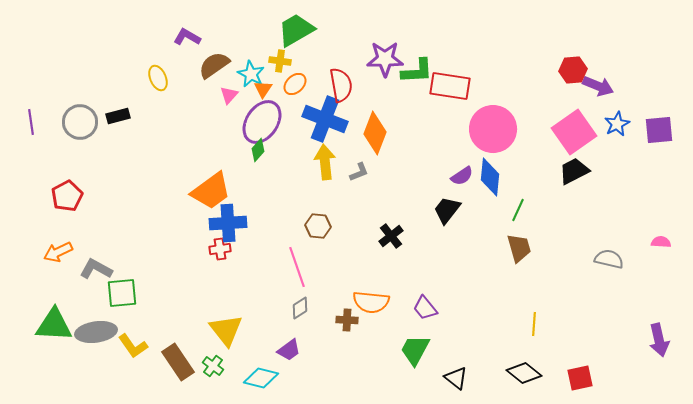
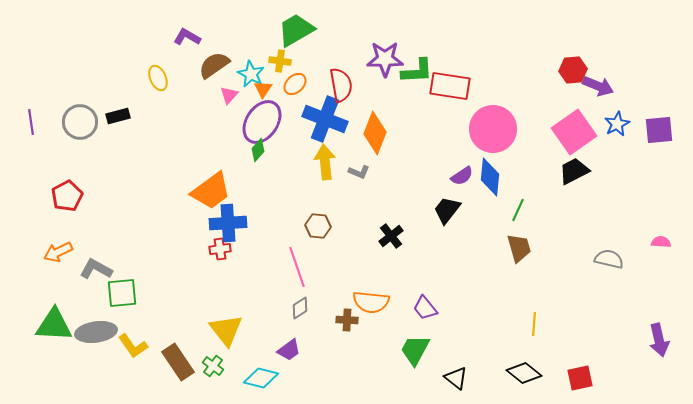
gray L-shape at (359, 172): rotated 45 degrees clockwise
